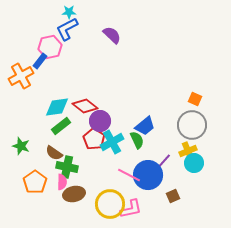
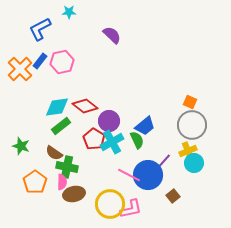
blue L-shape: moved 27 px left
pink hexagon: moved 12 px right, 15 px down
orange cross: moved 1 px left, 7 px up; rotated 15 degrees counterclockwise
orange square: moved 5 px left, 3 px down
purple circle: moved 9 px right
brown square: rotated 16 degrees counterclockwise
